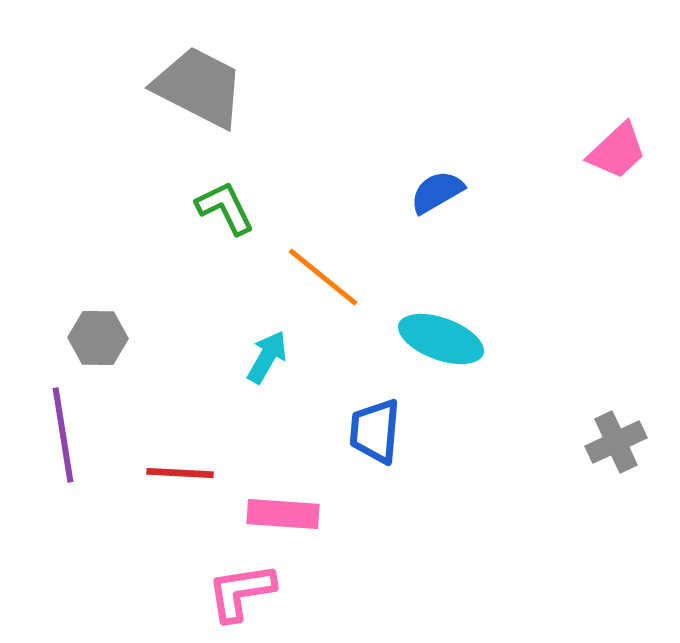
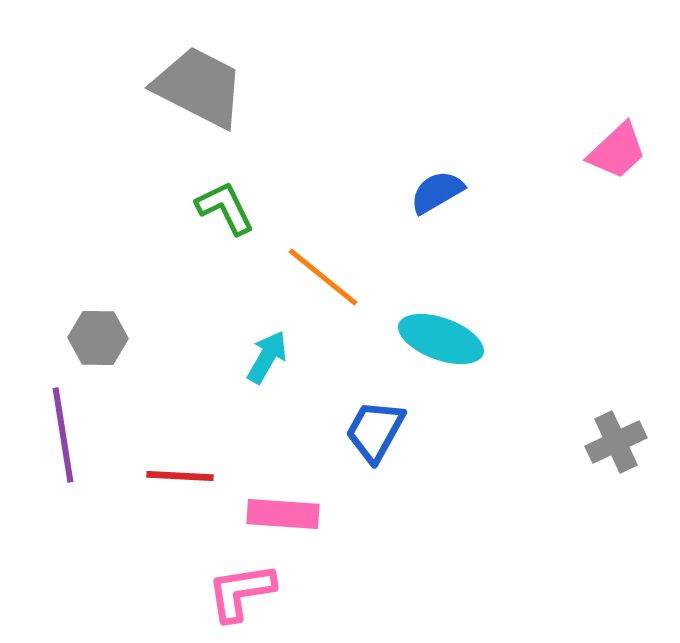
blue trapezoid: rotated 24 degrees clockwise
red line: moved 3 px down
